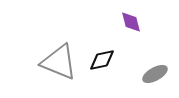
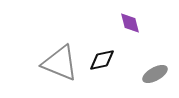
purple diamond: moved 1 px left, 1 px down
gray triangle: moved 1 px right, 1 px down
